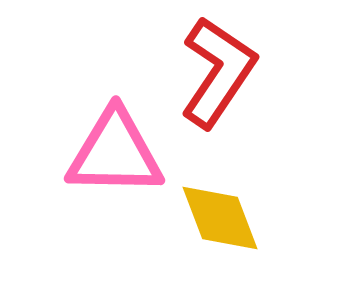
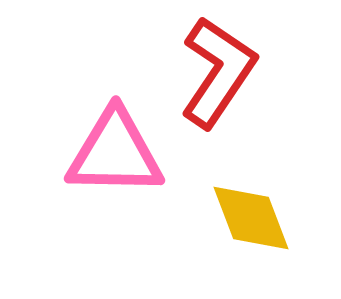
yellow diamond: moved 31 px right
